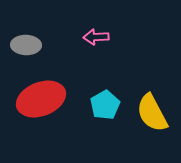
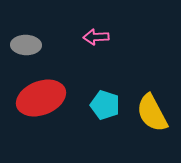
red ellipse: moved 1 px up
cyan pentagon: rotated 24 degrees counterclockwise
